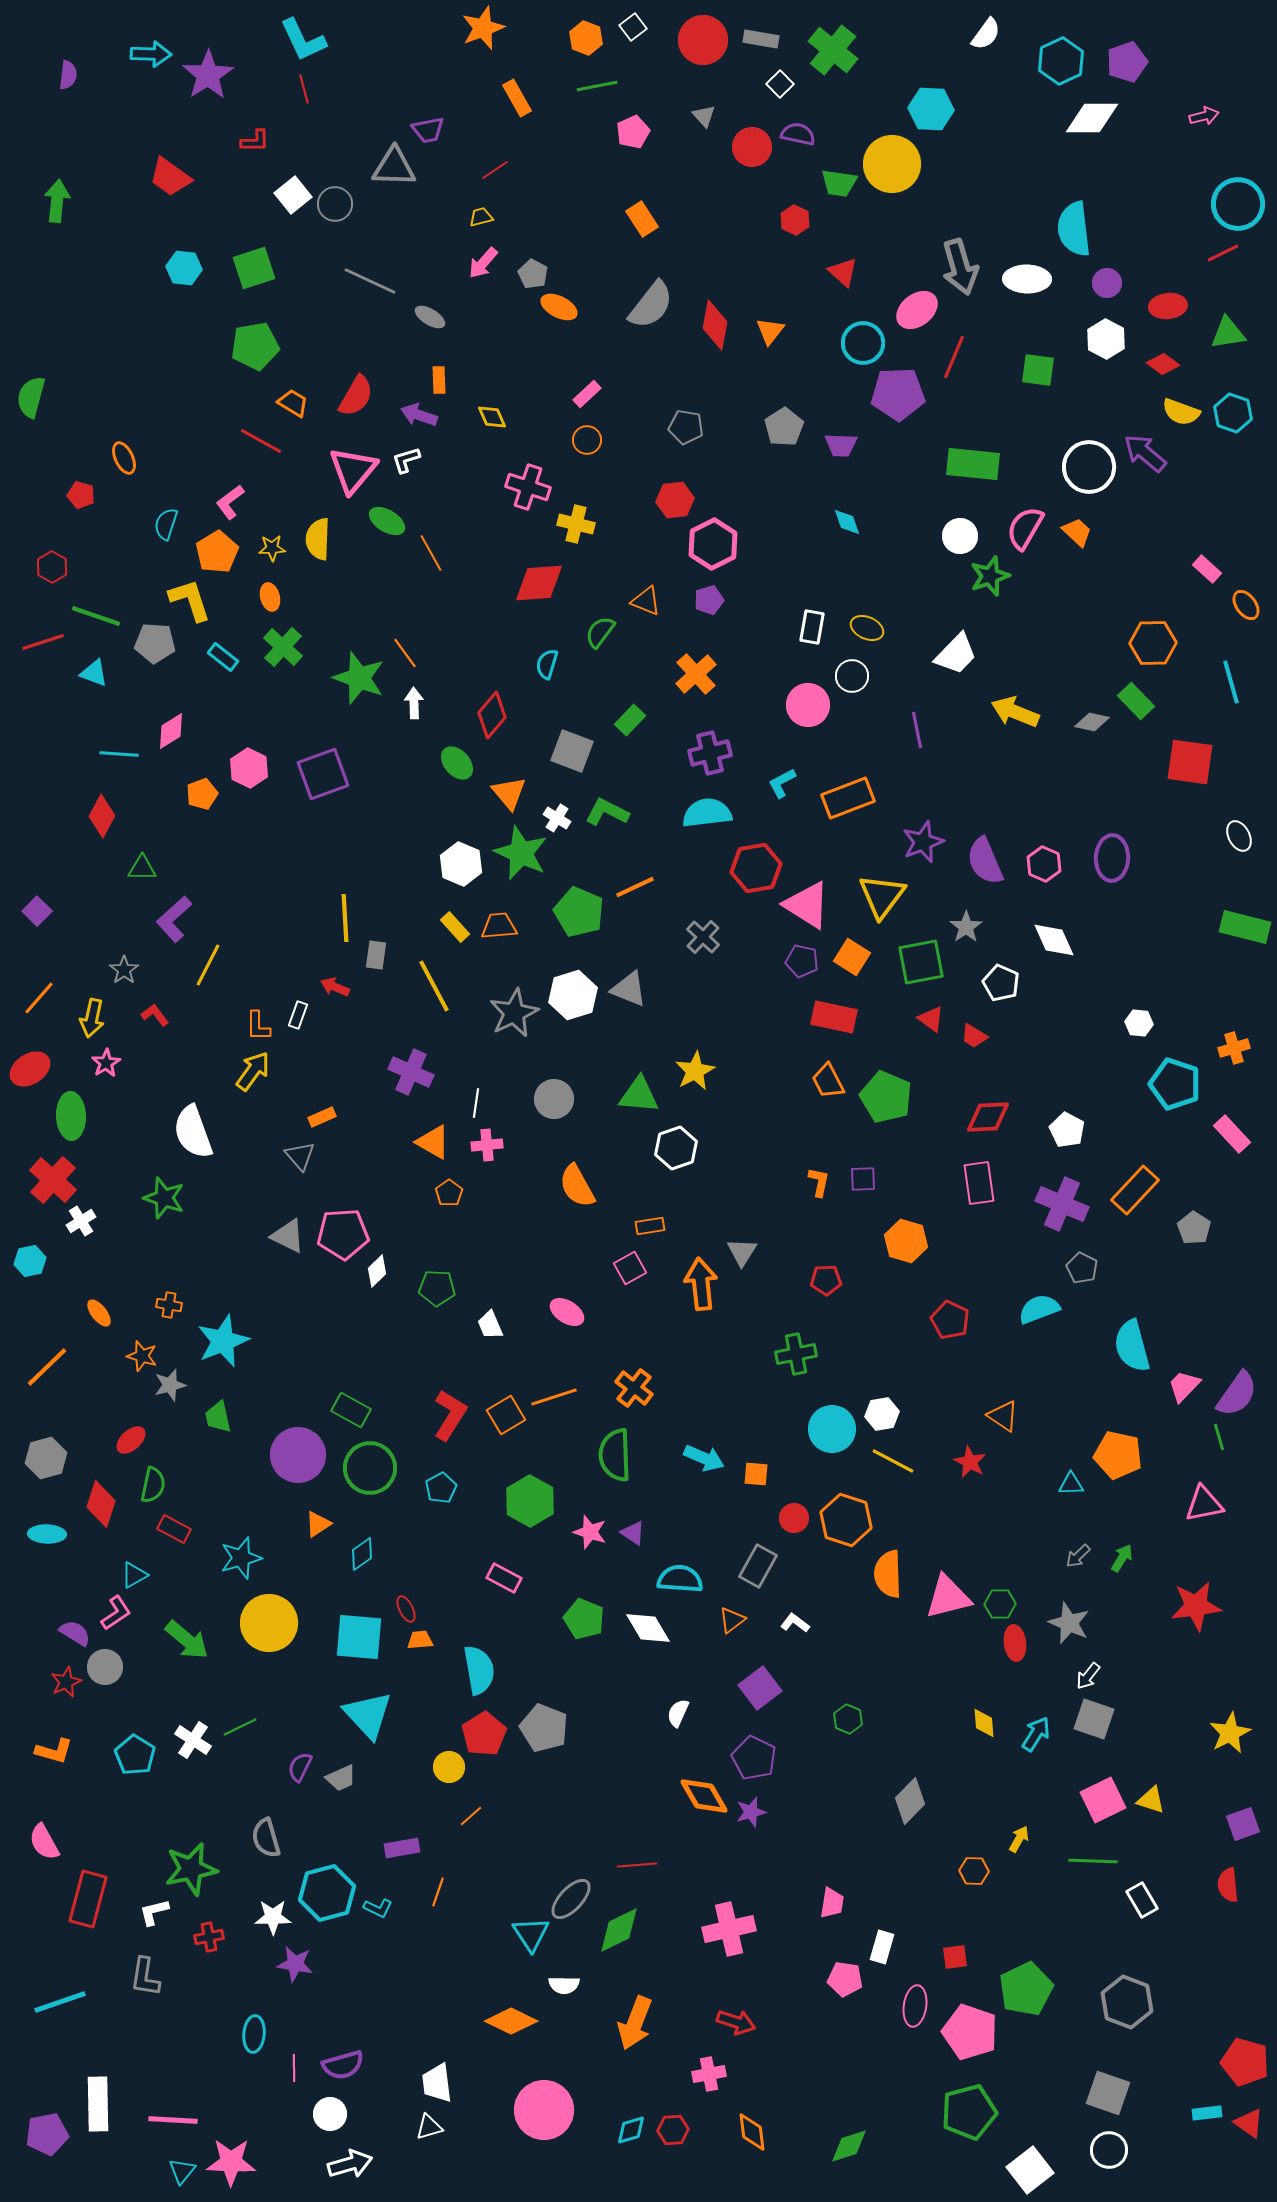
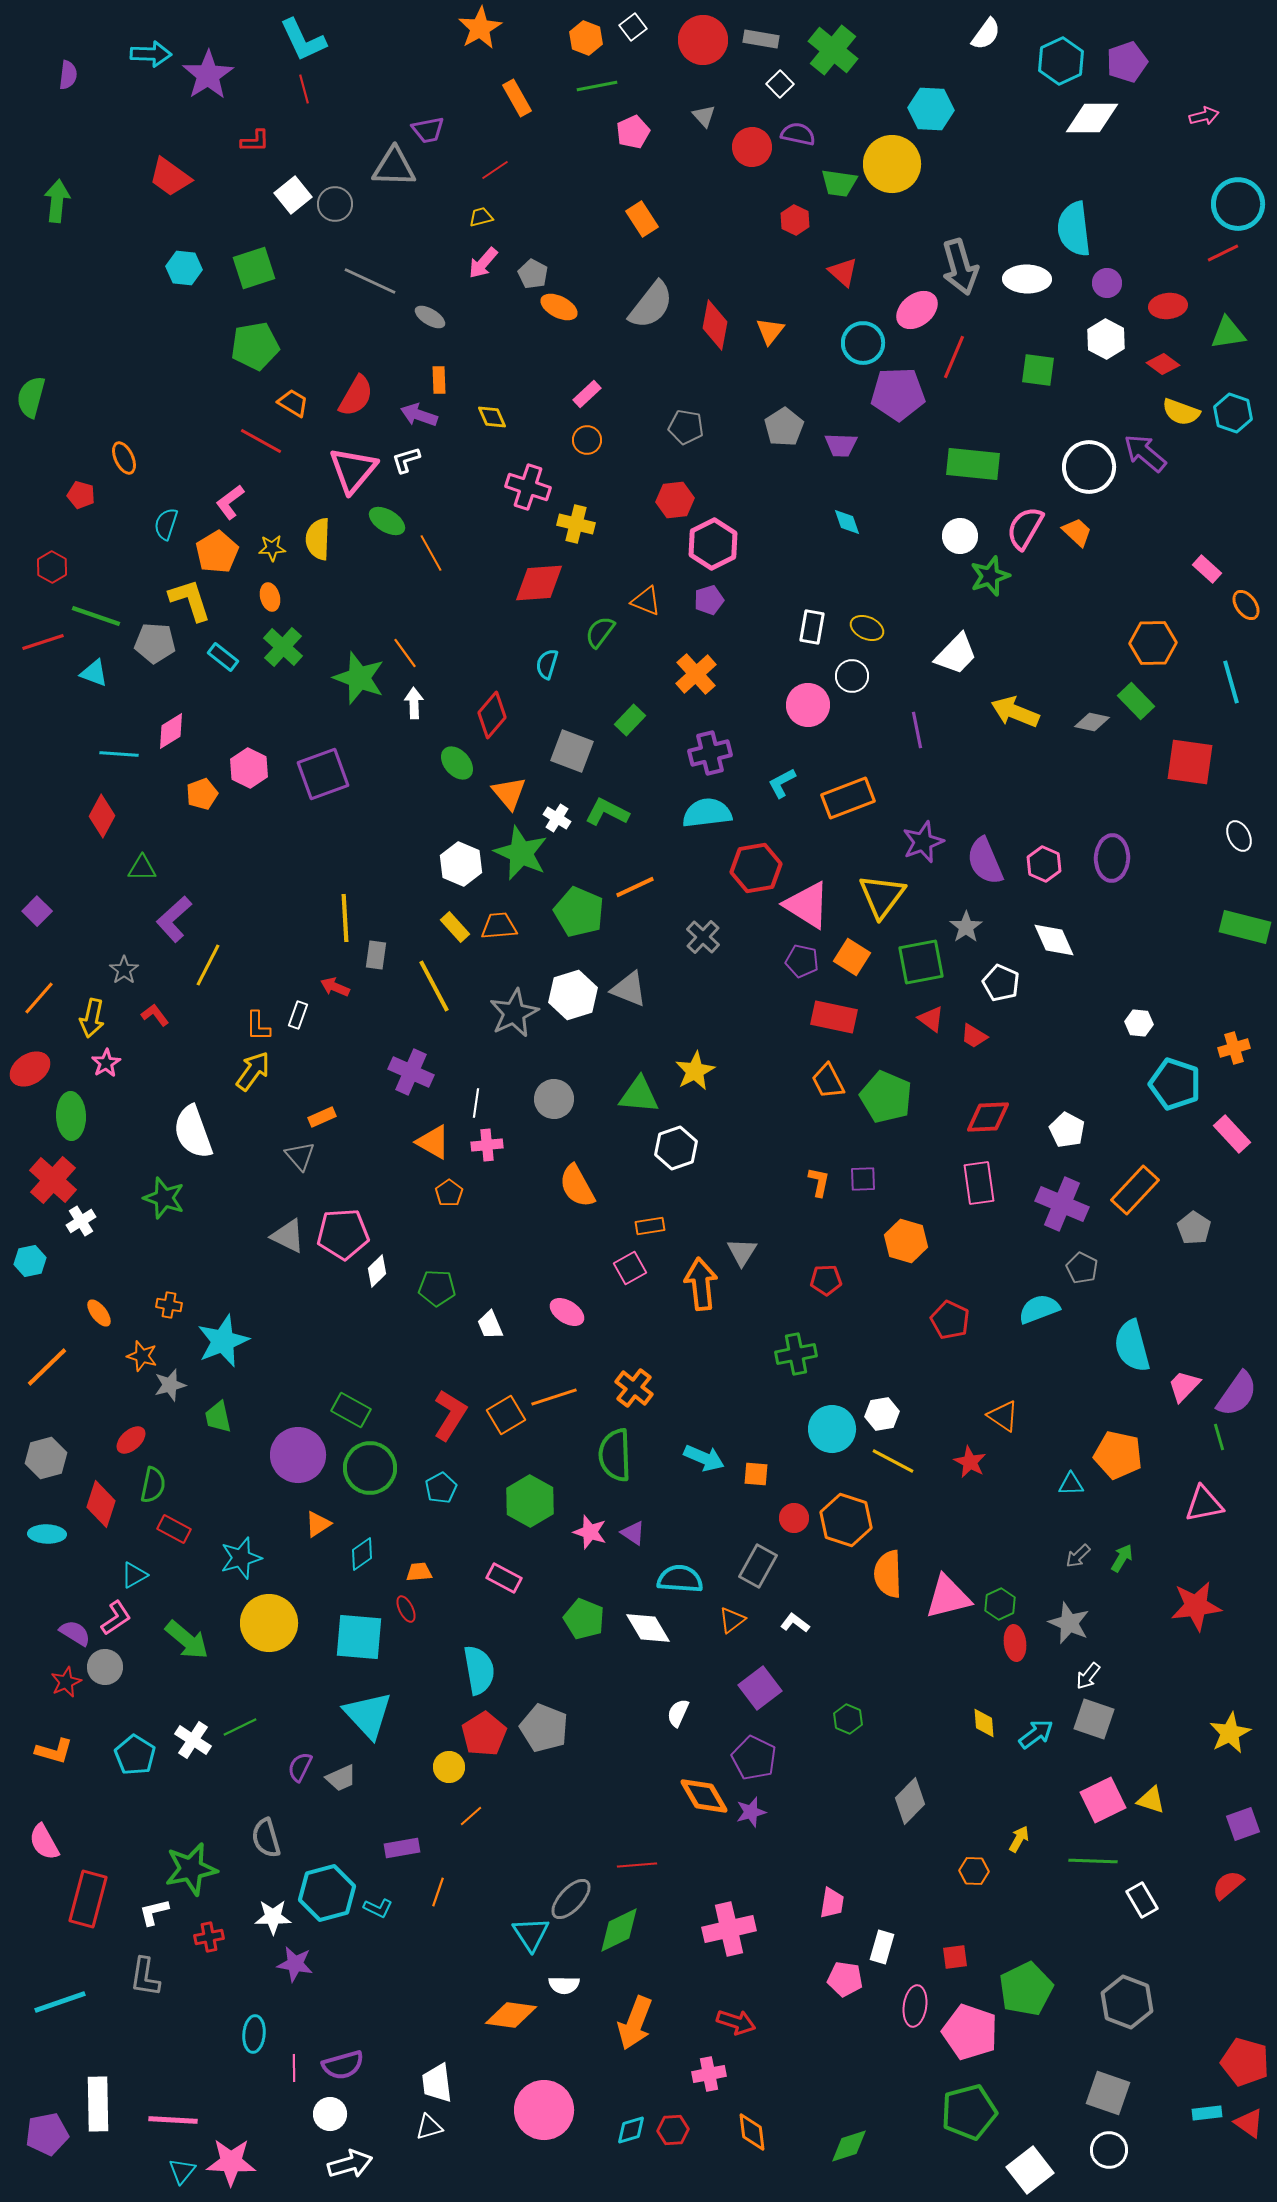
orange star at (483, 28): moved 3 px left; rotated 9 degrees counterclockwise
green hexagon at (1000, 1604): rotated 24 degrees counterclockwise
pink L-shape at (116, 1613): moved 5 px down
orange trapezoid at (420, 1640): moved 1 px left, 68 px up
cyan arrow at (1036, 1734): rotated 21 degrees clockwise
red semicircle at (1228, 1885): rotated 56 degrees clockwise
orange diamond at (511, 2021): moved 6 px up; rotated 18 degrees counterclockwise
